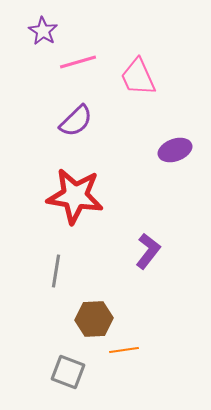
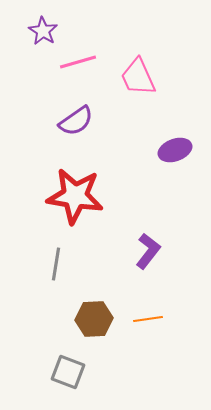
purple semicircle: rotated 9 degrees clockwise
gray line: moved 7 px up
orange line: moved 24 px right, 31 px up
